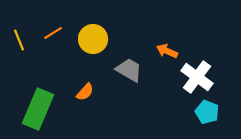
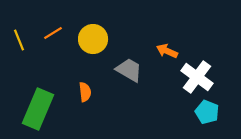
orange semicircle: rotated 48 degrees counterclockwise
